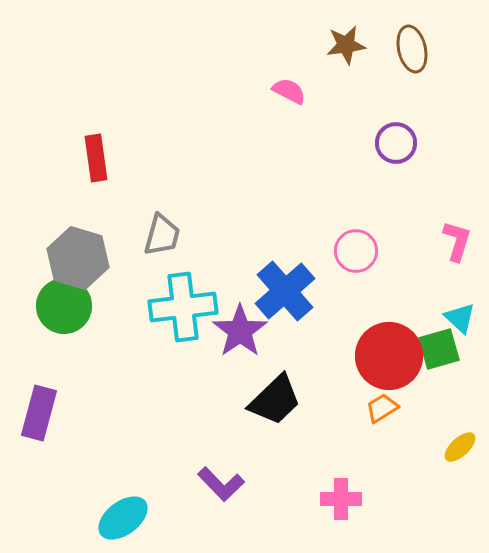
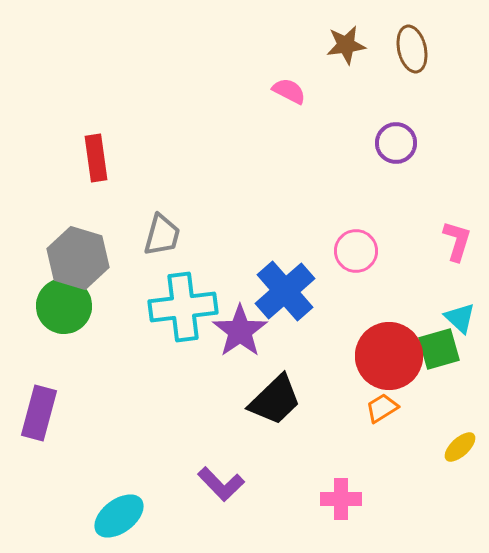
cyan ellipse: moved 4 px left, 2 px up
